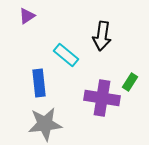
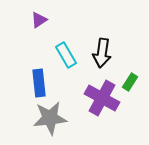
purple triangle: moved 12 px right, 4 px down
black arrow: moved 17 px down
cyan rectangle: rotated 20 degrees clockwise
purple cross: rotated 20 degrees clockwise
gray star: moved 5 px right, 6 px up
